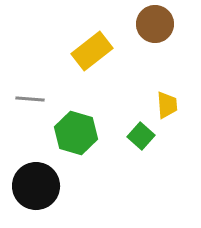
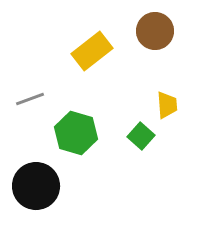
brown circle: moved 7 px down
gray line: rotated 24 degrees counterclockwise
